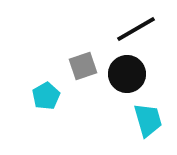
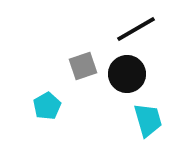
cyan pentagon: moved 1 px right, 10 px down
